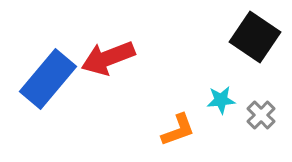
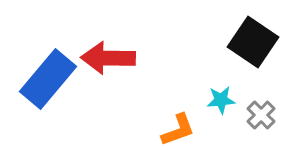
black square: moved 2 px left, 5 px down
red arrow: rotated 22 degrees clockwise
